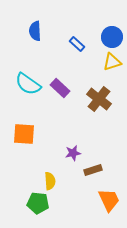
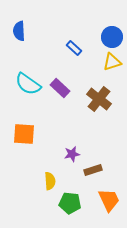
blue semicircle: moved 16 px left
blue rectangle: moved 3 px left, 4 px down
purple star: moved 1 px left, 1 px down
green pentagon: moved 32 px right
